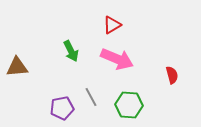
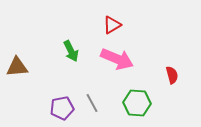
gray line: moved 1 px right, 6 px down
green hexagon: moved 8 px right, 2 px up
